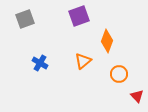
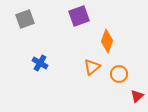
orange triangle: moved 9 px right, 6 px down
red triangle: rotated 32 degrees clockwise
